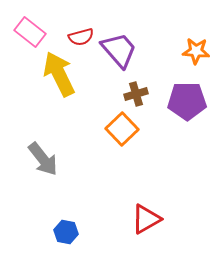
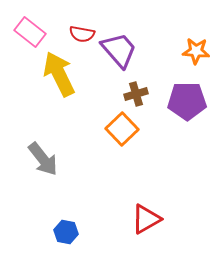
red semicircle: moved 1 px right, 3 px up; rotated 25 degrees clockwise
